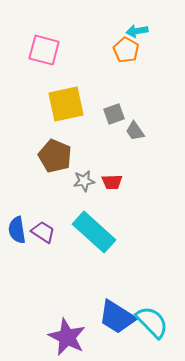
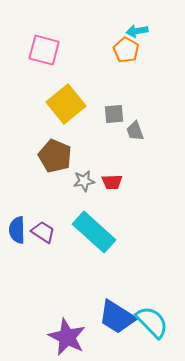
yellow square: rotated 27 degrees counterclockwise
gray square: rotated 15 degrees clockwise
gray trapezoid: rotated 15 degrees clockwise
blue semicircle: rotated 8 degrees clockwise
